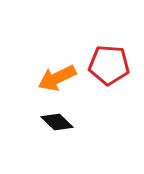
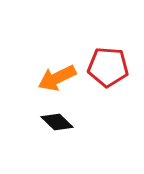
red pentagon: moved 1 px left, 2 px down
